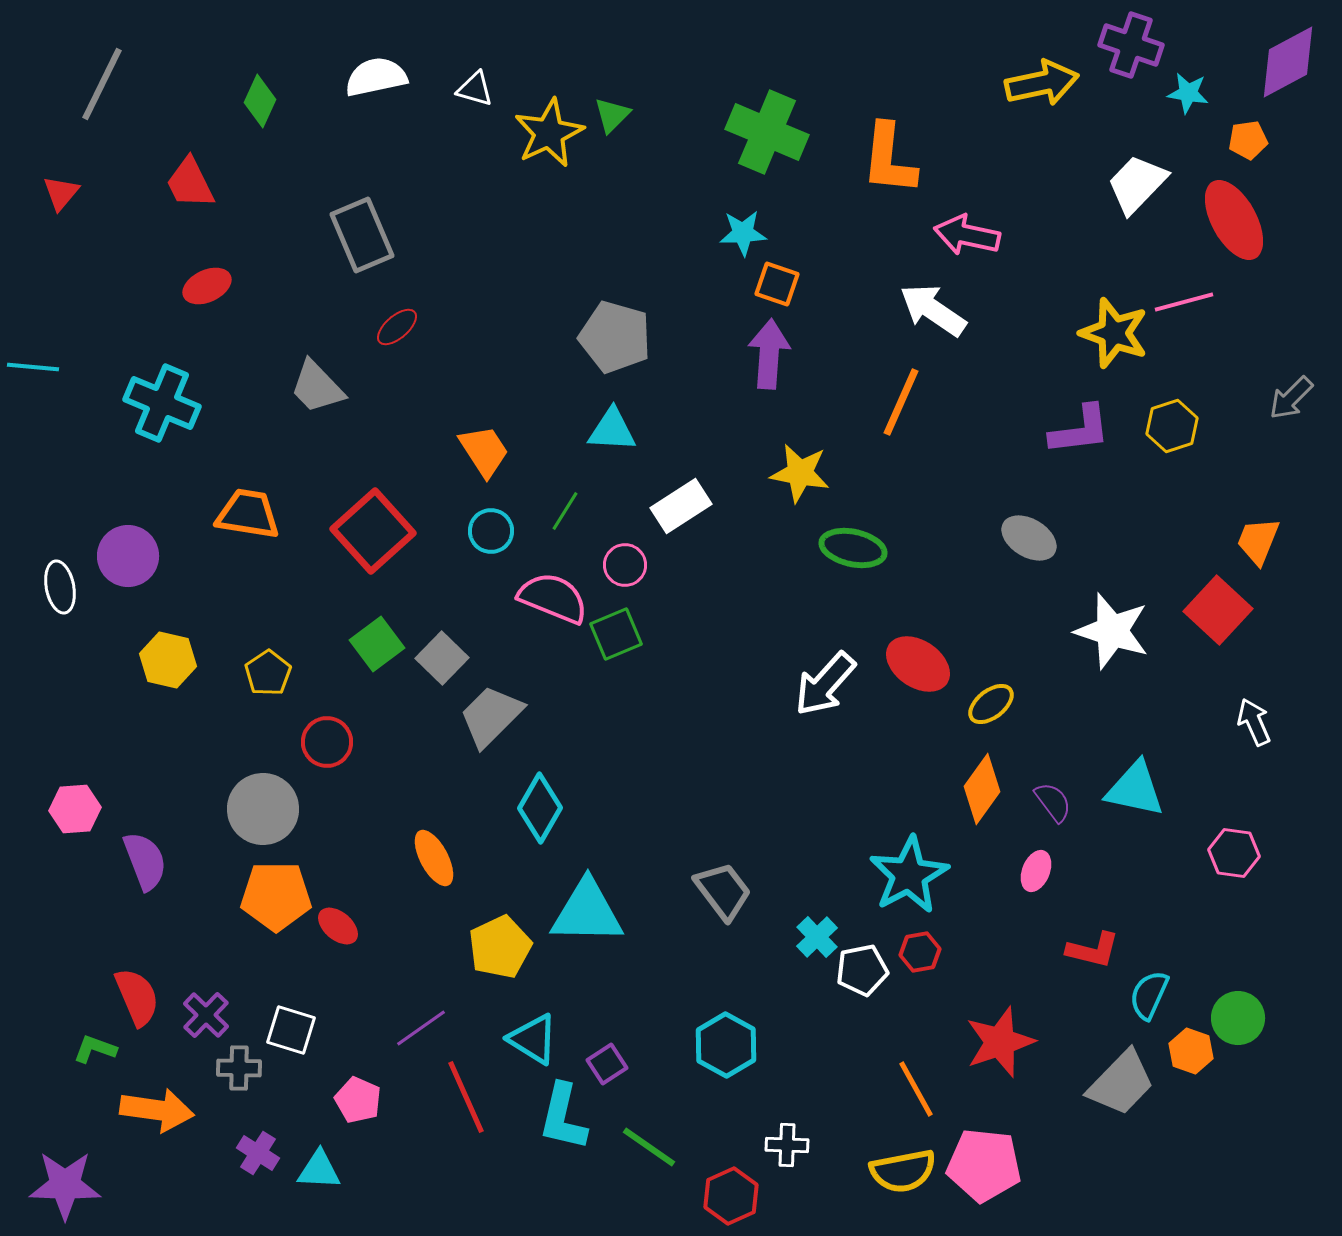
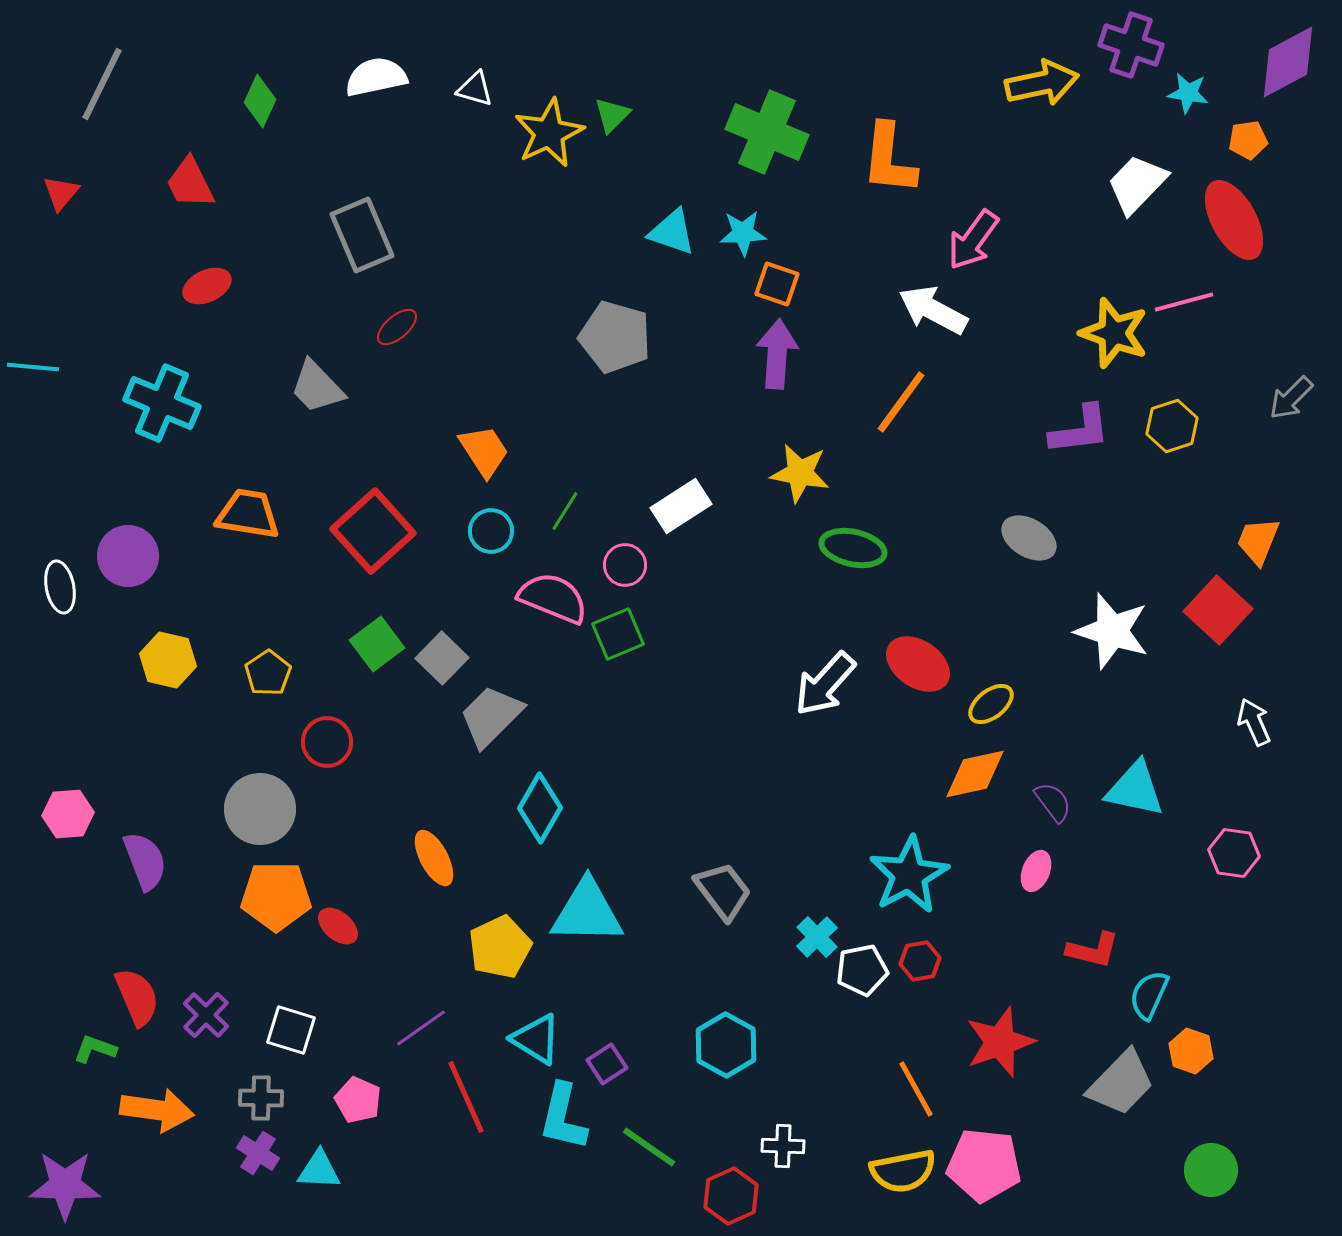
pink arrow at (967, 235): moved 6 px right, 5 px down; rotated 66 degrees counterclockwise
white arrow at (933, 310): rotated 6 degrees counterclockwise
purple arrow at (769, 354): moved 8 px right
orange line at (901, 402): rotated 12 degrees clockwise
cyan triangle at (612, 430): moved 60 px right, 198 px up; rotated 16 degrees clockwise
green square at (616, 634): moved 2 px right
orange diamond at (982, 789): moved 7 px left, 15 px up; rotated 42 degrees clockwise
pink hexagon at (75, 809): moved 7 px left, 5 px down
gray circle at (263, 809): moved 3 px left
red hexagon at (920, 952): moved 9 px down
green circle at (1238, 1018): moved 27 px left, 152 px down
cyan triangle at (533, 1039): moved 3 px right
gray cross at (239, 1068): moved 22 px right, 30 px down
white cross at (787, 1145): moved 4 px left, 1 px down
